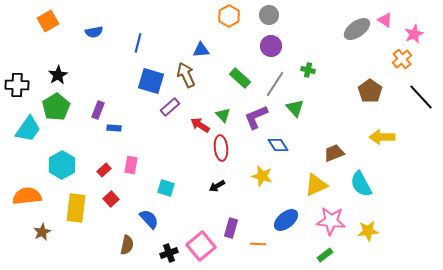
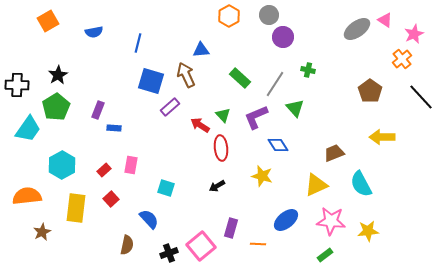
purple circle at (271, 46): moved 12 px right, 9 px up
